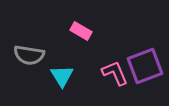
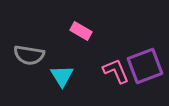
pink L-shape: moved 1 px right, 2 px up
